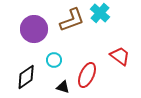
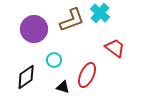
red trapezoid: moved 5 px left, 8 px up
